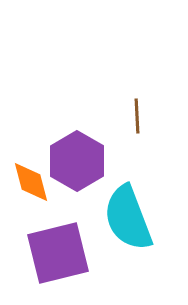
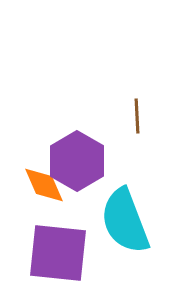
orange diamond: moved 13 px right, 3 px down; rotated 9 degrees counterclockwise
cyan semicircle: moved 3 px left, 3 px down
purple square: rotated 20 degrees clockwise
